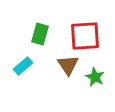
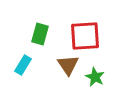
cyan rectangle: moved 1 px up; rotated 18 degrees counterclockwise
